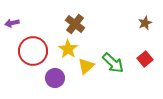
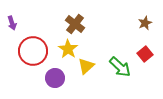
purple arrow: rotated 96 degrees counterclockwise
red square: moved 5 px up
green arrow: moved 7 px right, 4 px down
